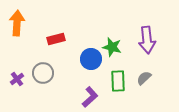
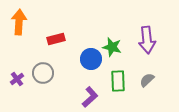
orange arrow: moved 2 px right, 1 px up
gray semicircle: moved 3 px right, 2 px down
